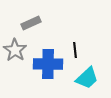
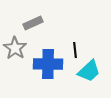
gray rectangle: moved 2 px right
gray star: moved 2 px up
cyan trapezoid: moved 2 px right, 7 px up
